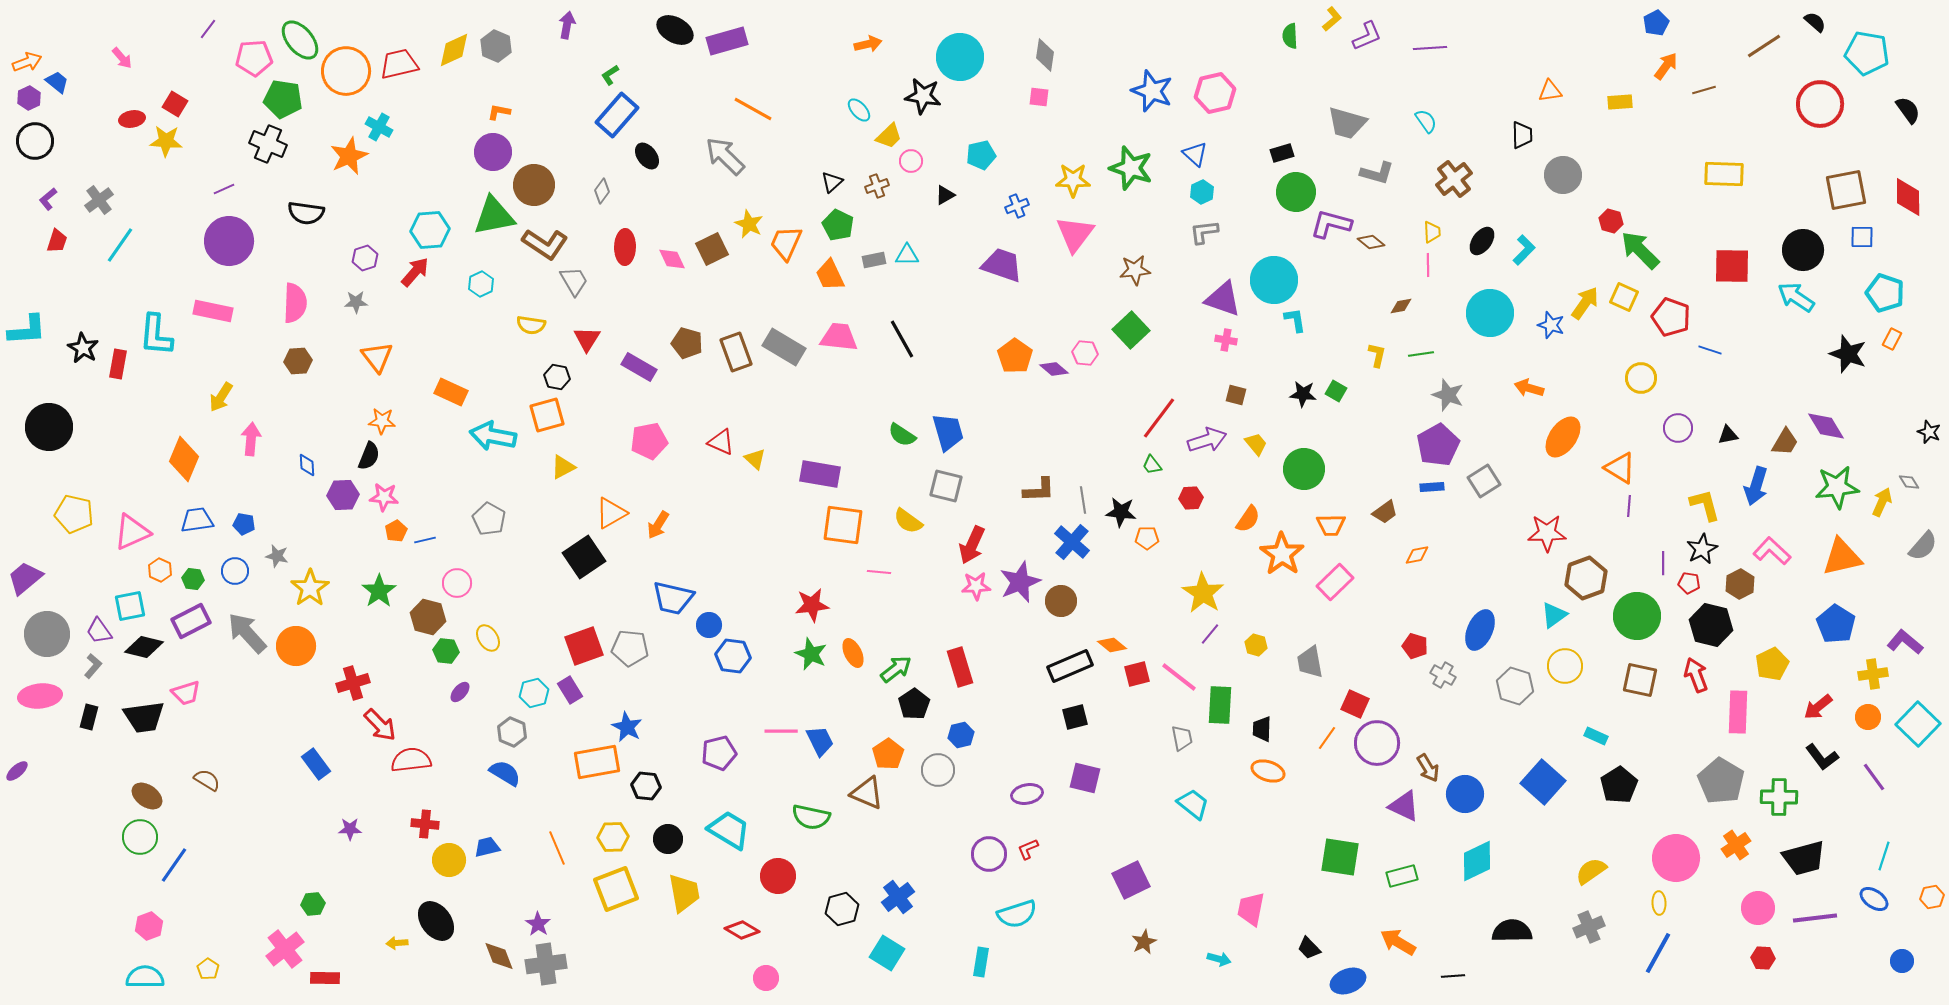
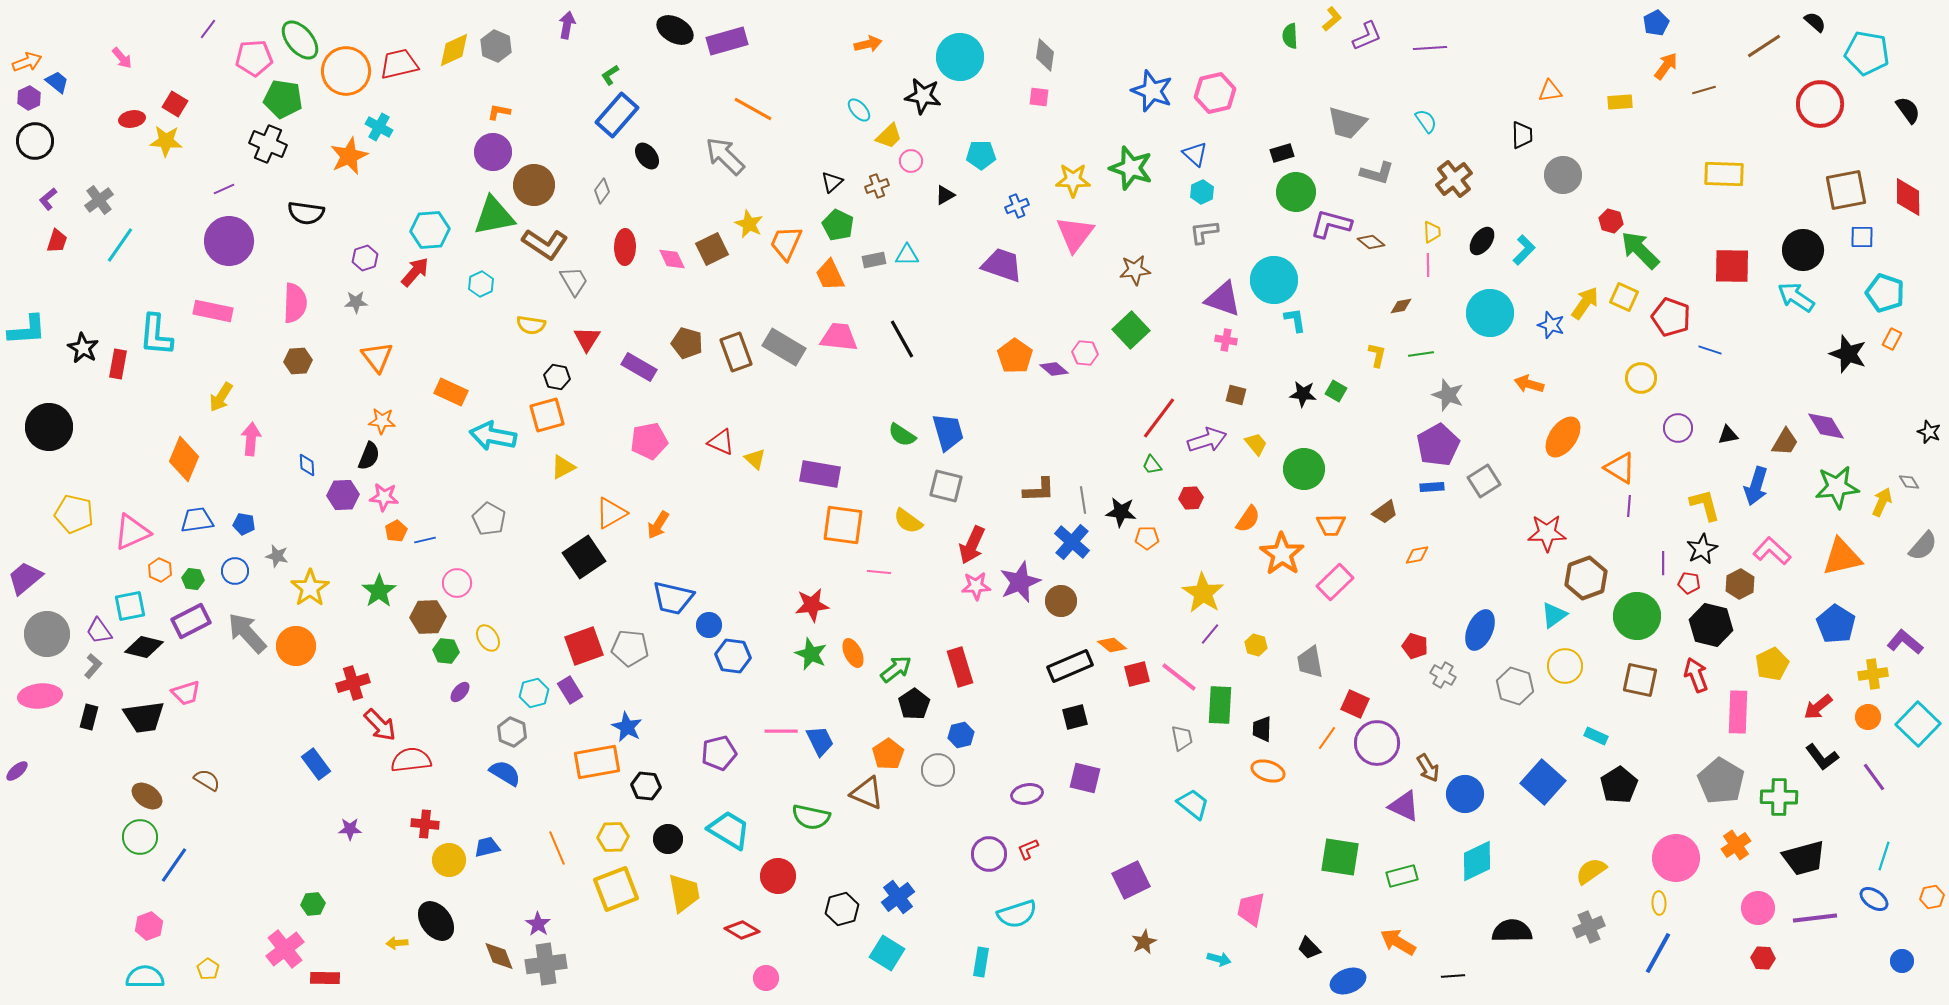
cyan pentagon at (981, 155): rotated 12 degrees clockwise
orange arrow at (1529, 388): moved 4 px up
brown hexagon at (428, 617): rotated 16 degrees counterclockwise
